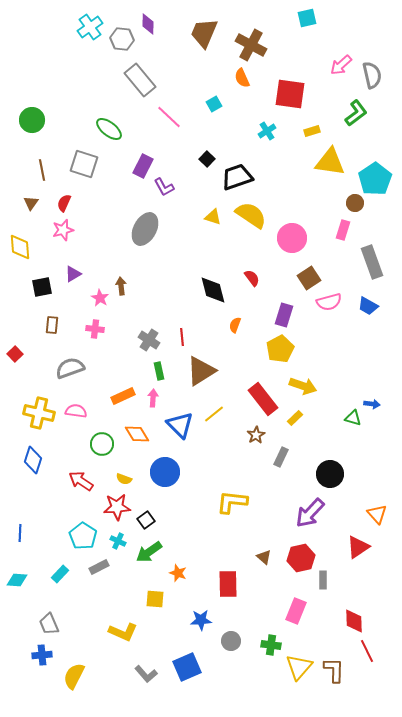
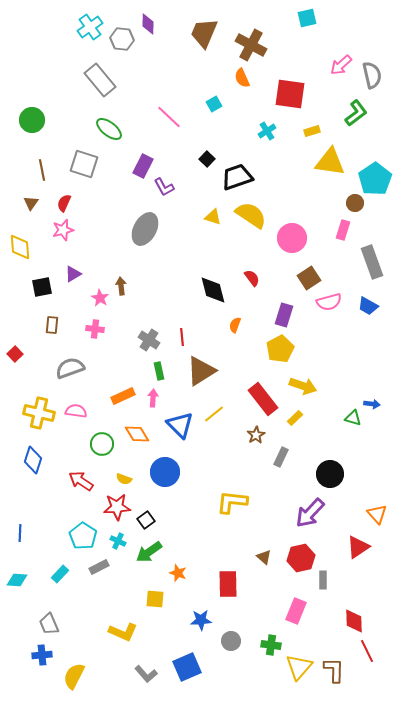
gray rectangle at (140, 80): moved 40 px left
